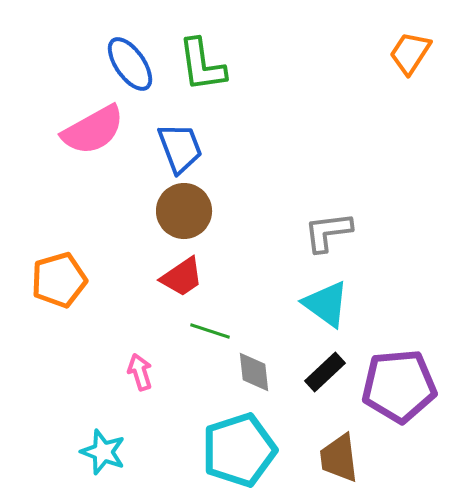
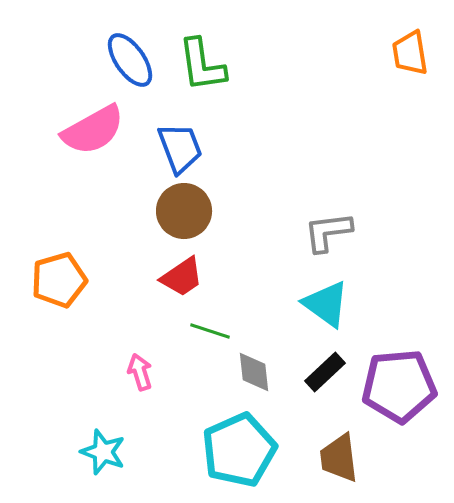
orange trapezoid: rotated 42 degrees counterclockwise
blue ellipse: moved 4 px up
cyan pentagon: rotated 6 degrees counterclockwise
